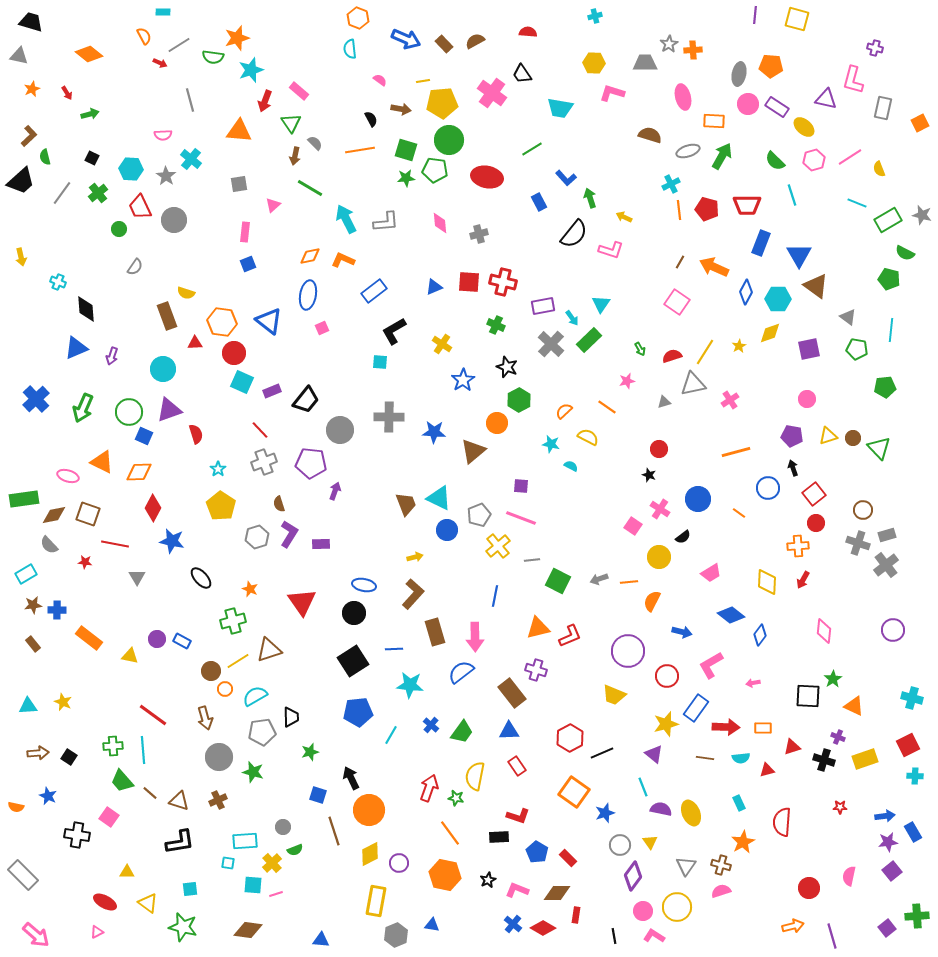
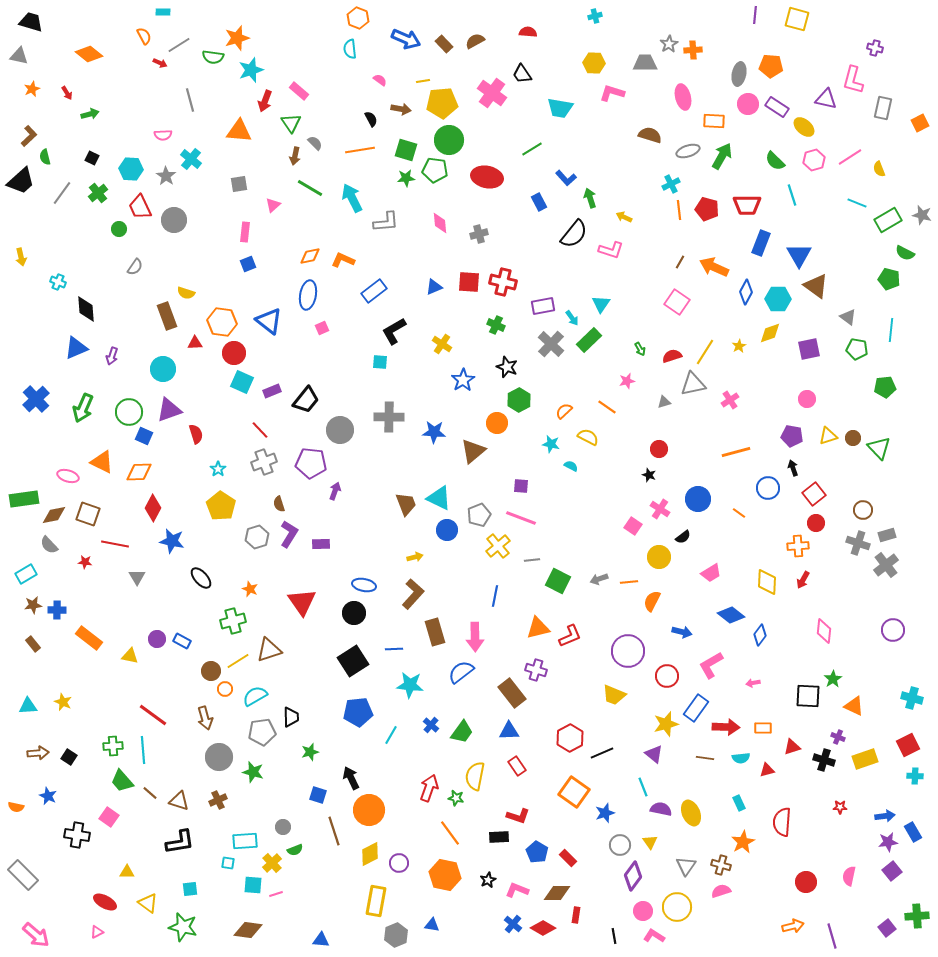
cyan arrow at (346, 219): moved 6 px right, 21 px up
red circle at (809, 888): moved 3 px left, 6 px up
